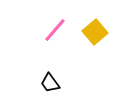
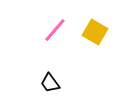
yellow square: rotated 20 degrees counterclockwise
